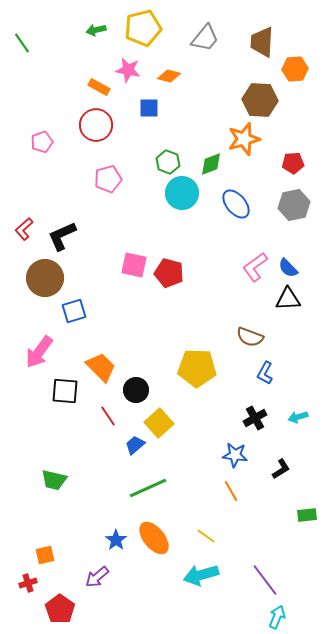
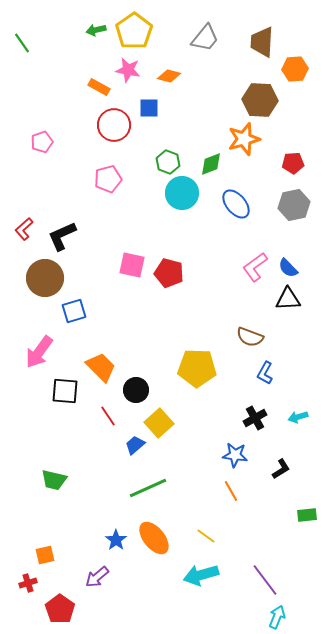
yellow pentagon at (143, 28): moved 9 px left, 3 px down; rotated 21 degrees counterclockwise
red circle at (96, 125): moved 18 px right
pink square at (134, 265): moved 2 px left
